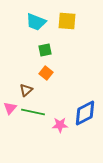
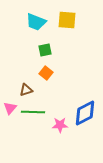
yellow square: moved 1 px up
brown triangle: rotated 24 degrees clockwise
green line: rotated 10 degrees counterclockwise
